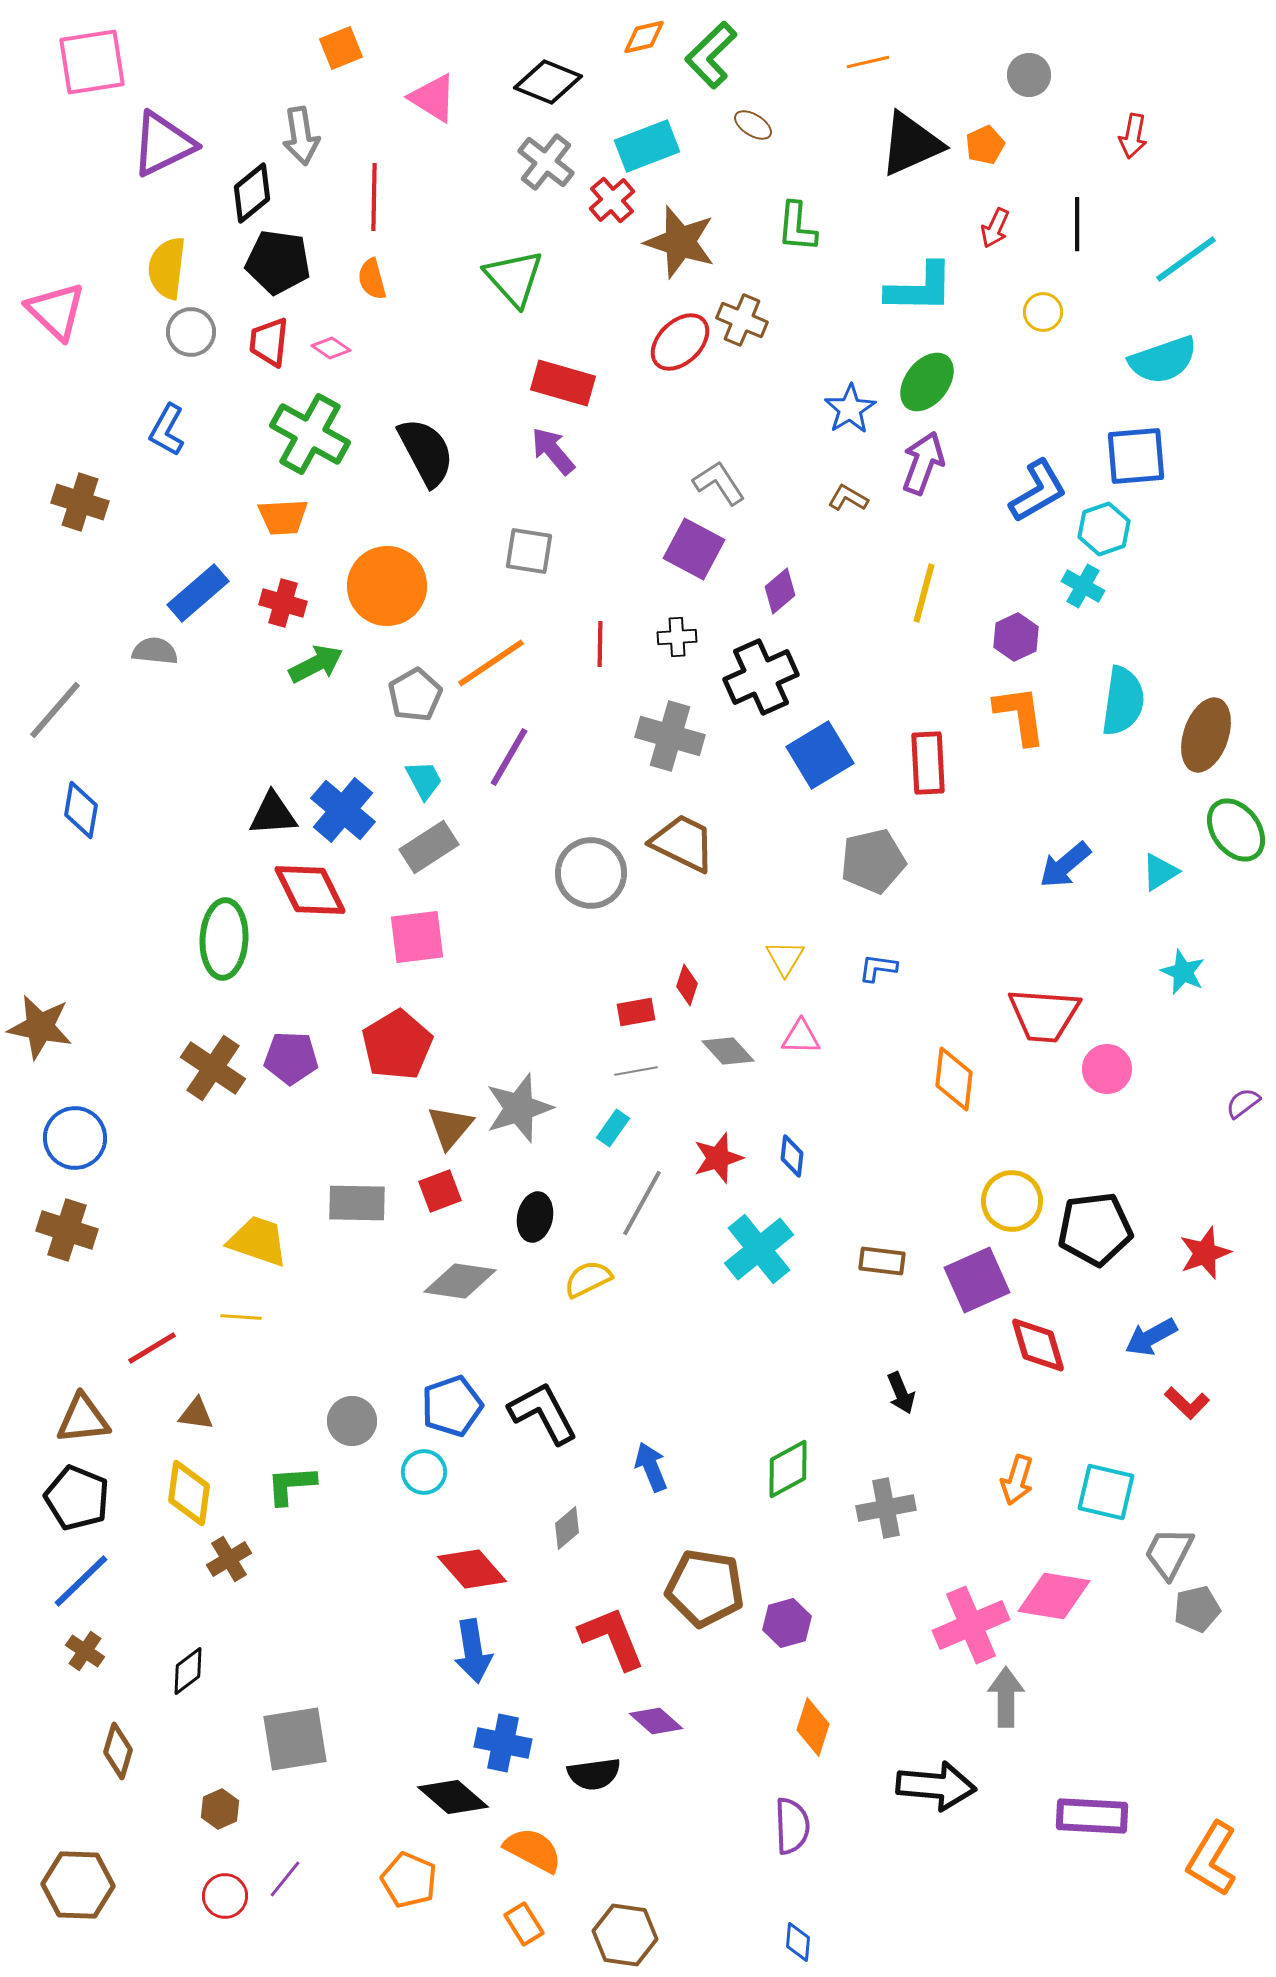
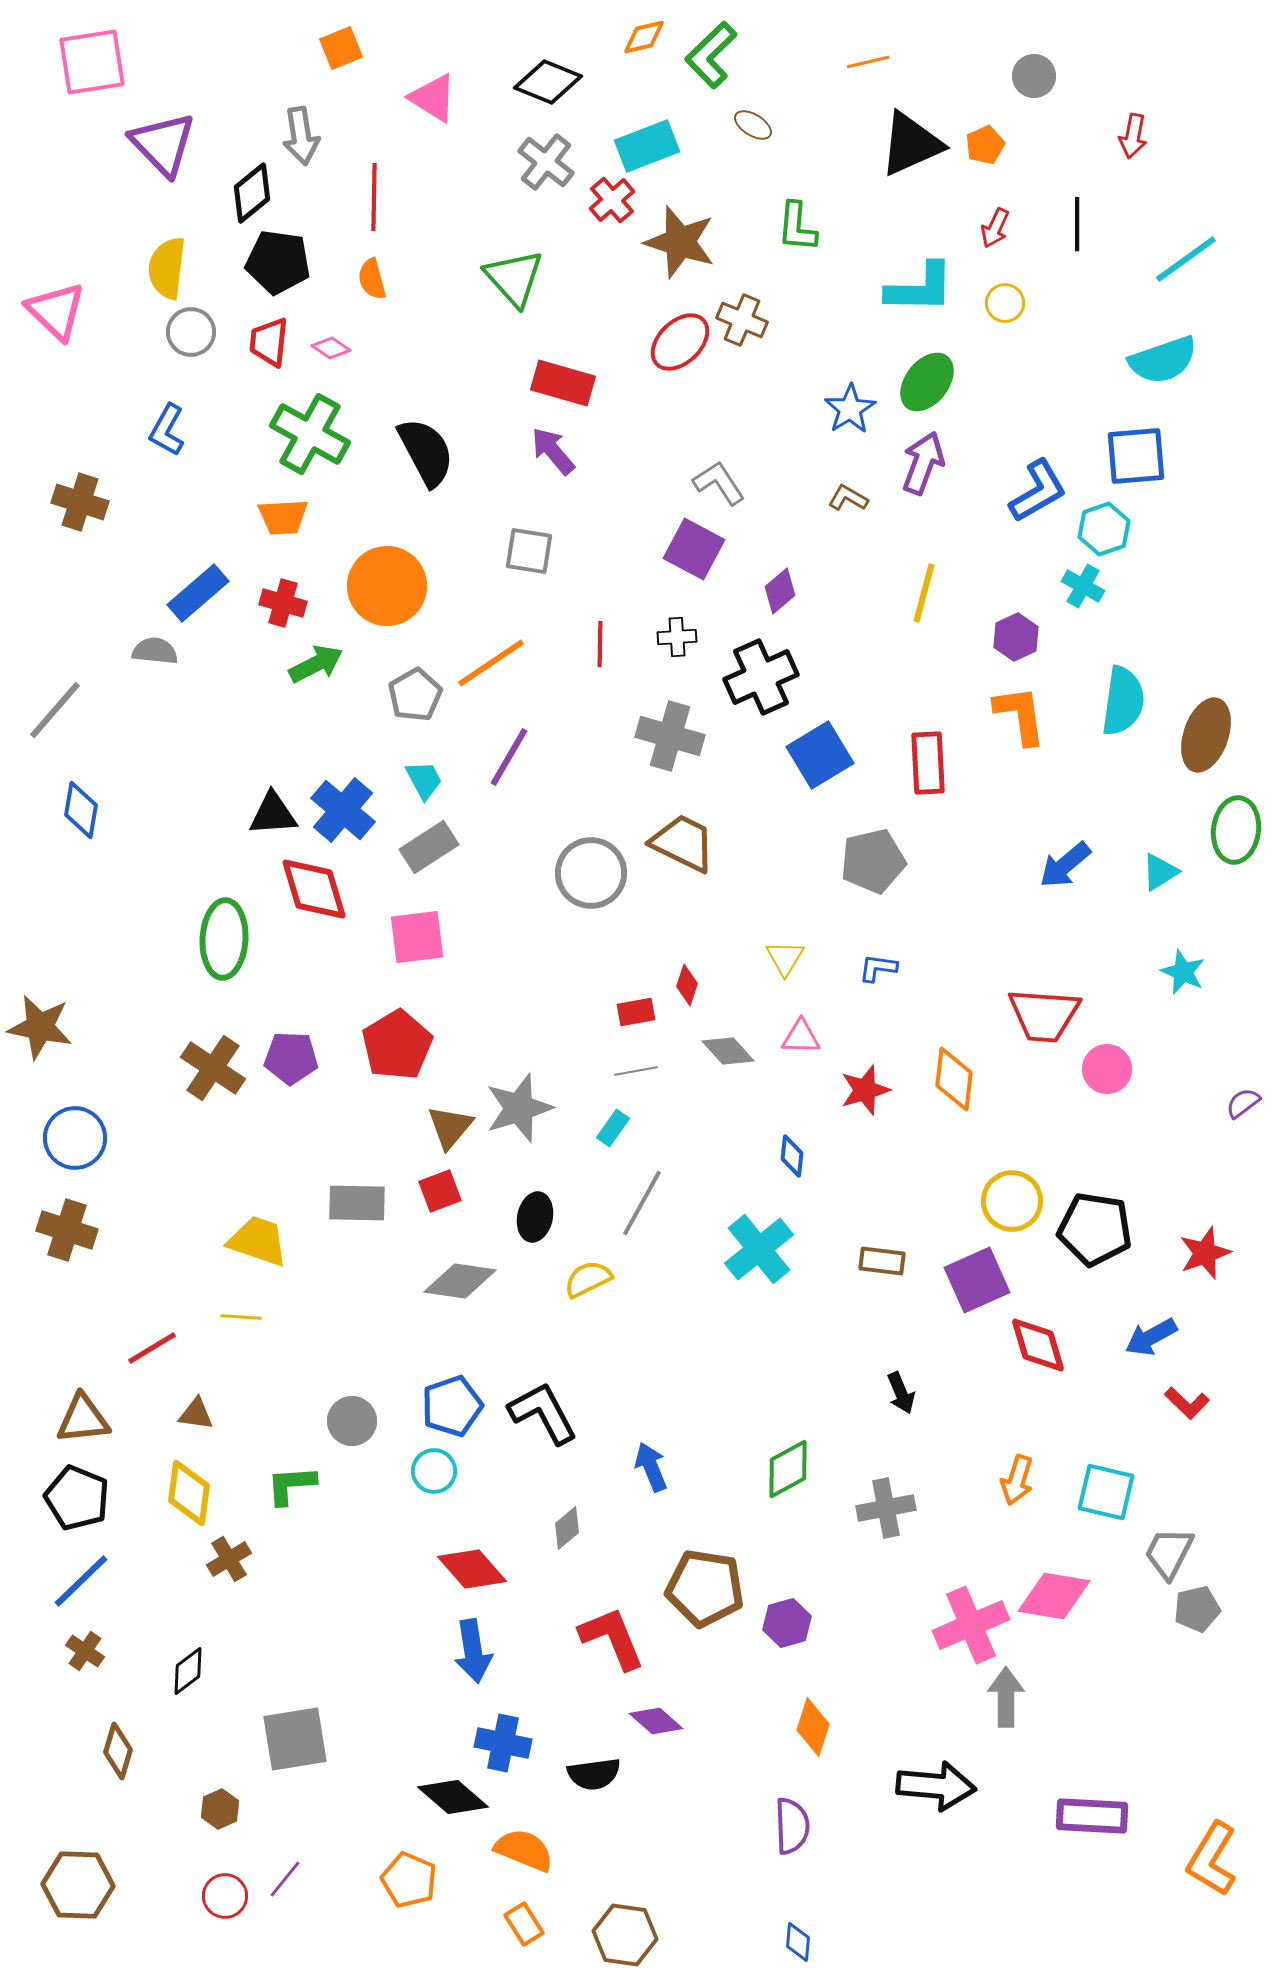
gray circle at (1029, 75): moved 5 px right, 1 px down
purple triangle at (163, 144): rotated 48 degrees counterclockwise
yellow circle at (1043, 312): moved 38 px left, 9 px up
green ellipse at (1236, 830): rotated 44 degrees clockwise
red diamond at (310, 890): moved 4 px right, 1 px up; rotated 10 degrees clockwise
red star at (718, 1158): moved 147 px right, 68 px up
black pentagon at (1095, 1229): rotated 16 degrees clockwise
cyan circle at (424, 1472): moved 10 px right, 1 px up
orange semicircle at (533, 1850): moved 9 px left; rotated 6 degrees counterclockwise
